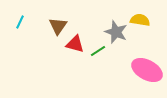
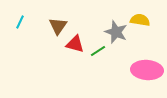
pink ellipse: rotated 24 degrees counterclockwise
